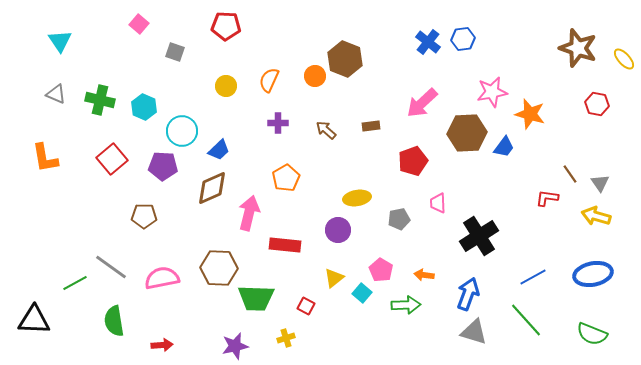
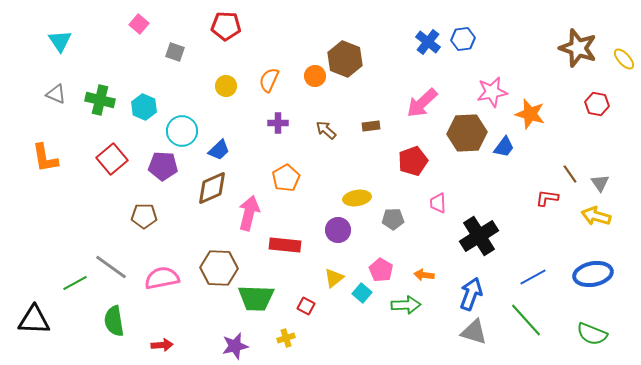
gray pentagon at (399, 219): moved 6 px left; rotated 10 degrees clockwise
blue arrow at (468, 294): moved 3 px right
